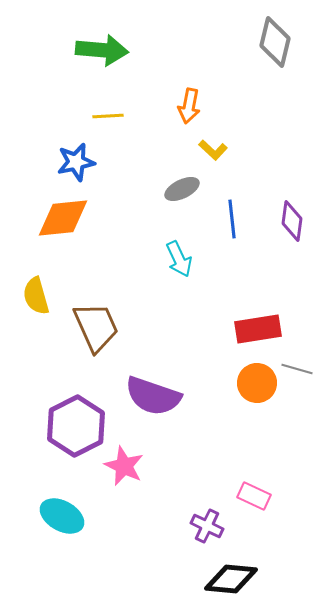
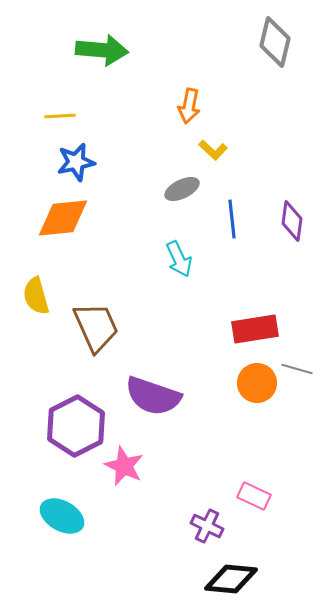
yellow line: moved 48 px left
red rectangle: moved 3 px left
